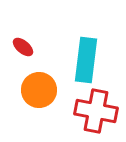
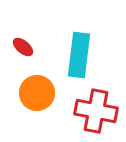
cyan rectangle: moved 7 px left, 5 px up
orange circle: moved 2 px left, 3 px down
